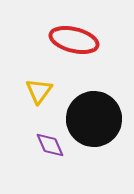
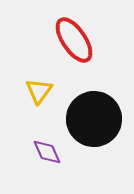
red ellipse: rotated 42 degrees clockwise
purple diamond: moved 3 px left, 7 px down
